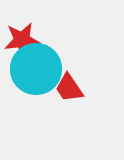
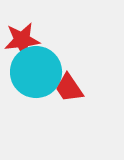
cyan circle: moved 3 px down
